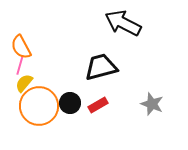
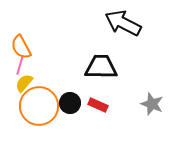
black trapezoid: rotated 16 degrees clockwise
red rectangle: rotated 54 degrees clockwise
